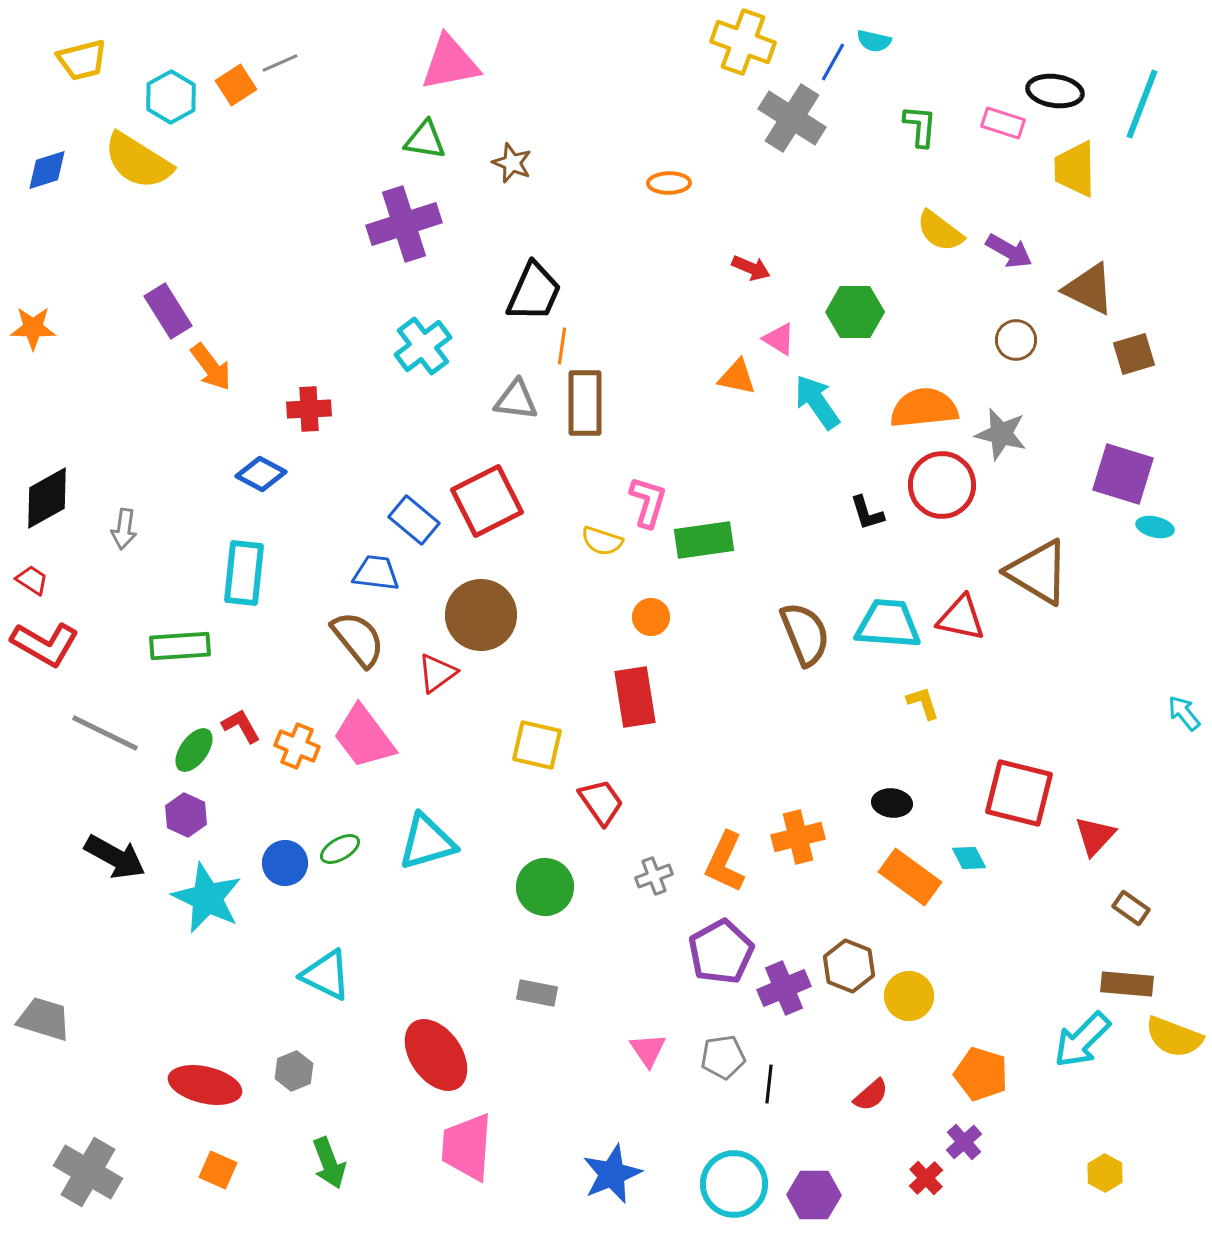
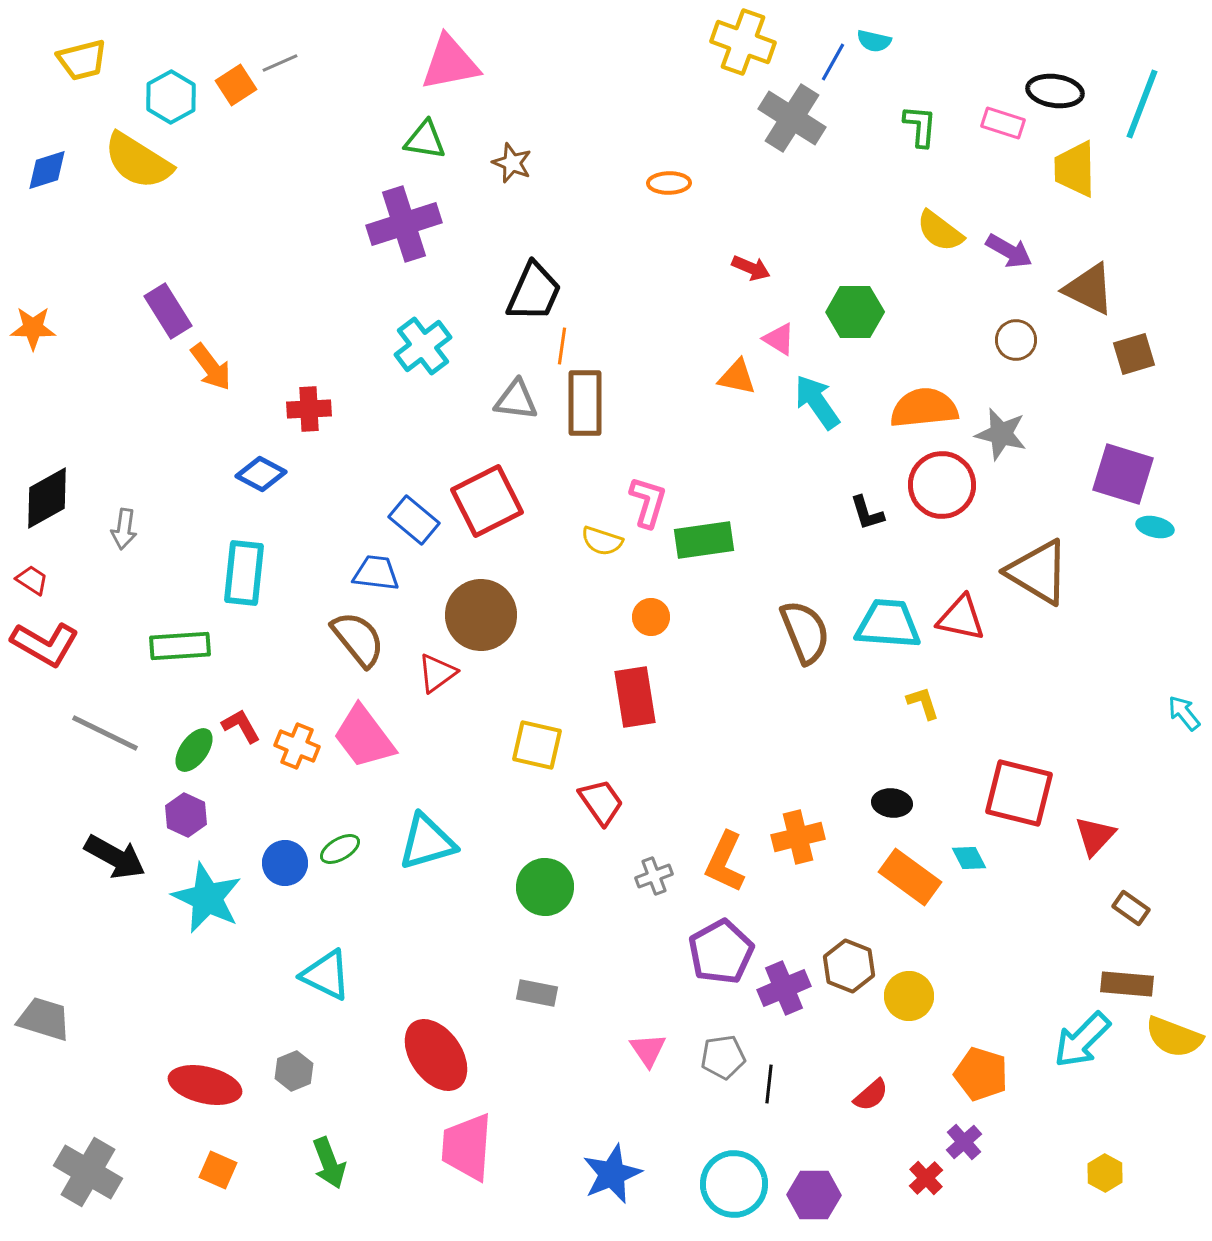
brown semicircle at (805, 634): moved 2 px up
